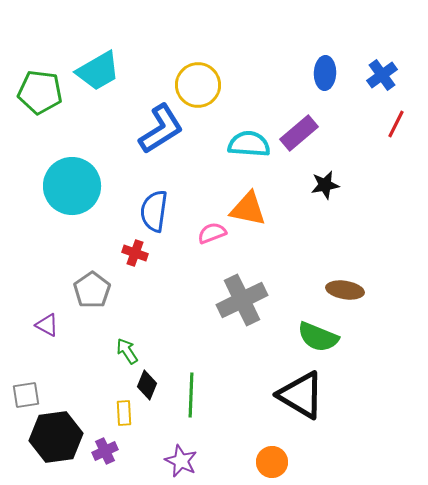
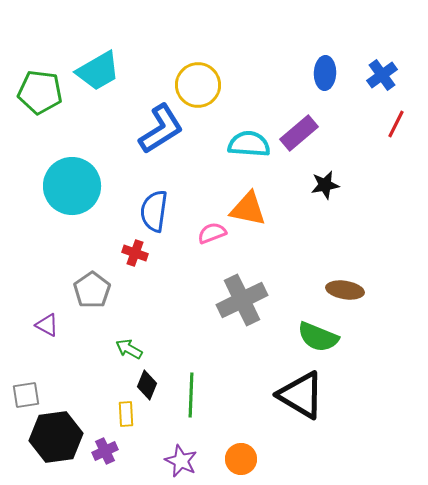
green arrow: moved 2 px right, 2 px up; rotated 28 degrees counterclockwise
yellow rectangle: moved 2 px right, 1 px down
orange circle: moved 31 px left, 3 px up
